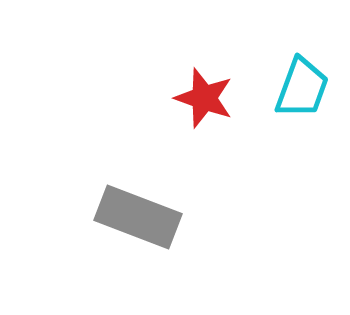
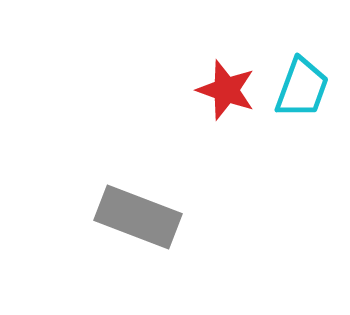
red star: moved 22 px right, 8 px up
